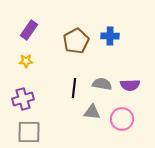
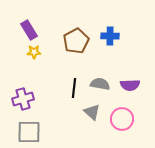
purple rectangle: rotated 66 degrees counterclockwise
yellow star: moved 8 px right, 9 px up
gray semicircle: moved 2 px left
gray triangle: rotated 36 degrees clockwise
